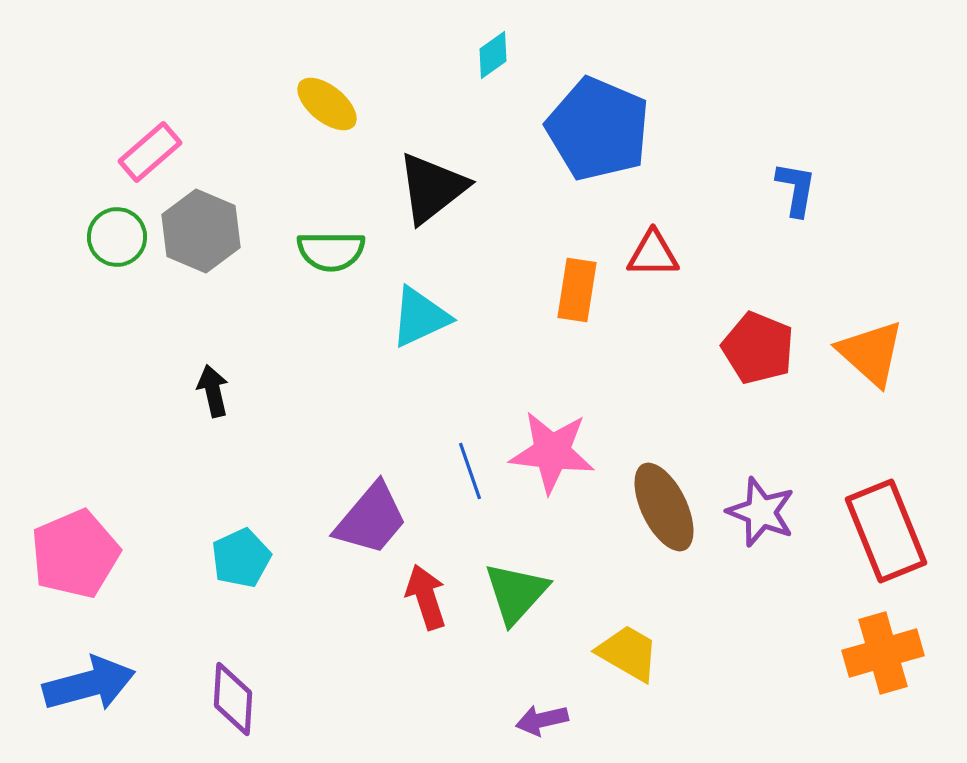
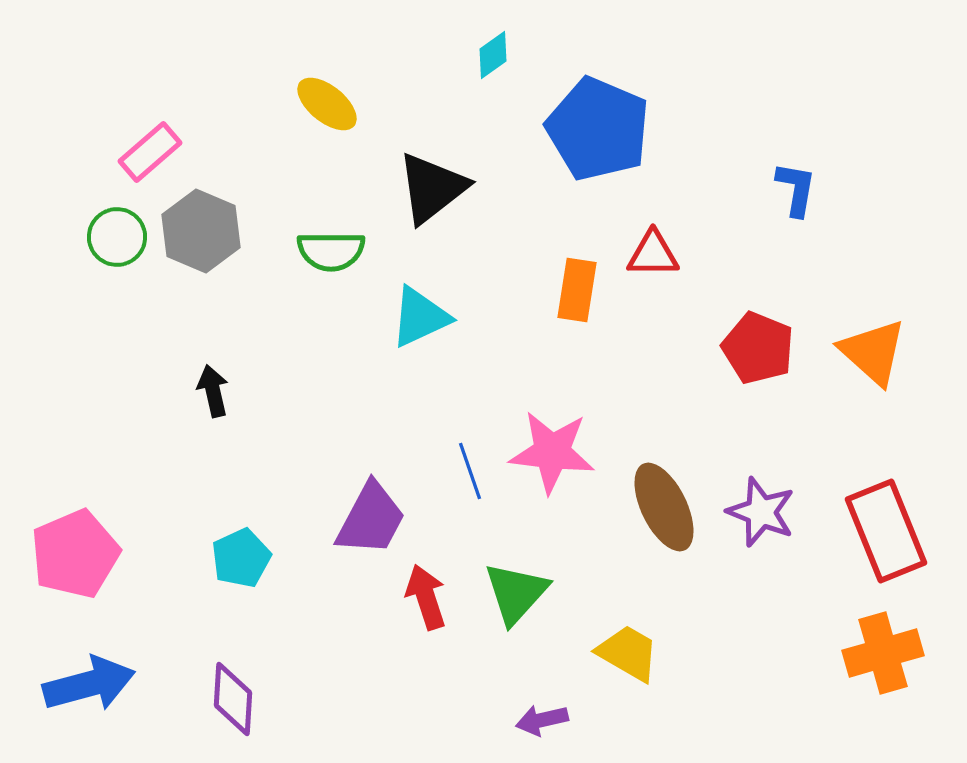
orange triangle: moved 2 px right, 1 px up
purple trapezoid: rotated 12 degrees counterclockwise
